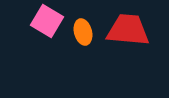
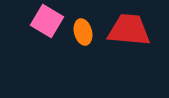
red trapezoid: moved 1 px right
